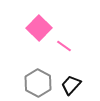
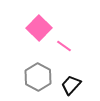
gray hexagon: moved 6 px up
